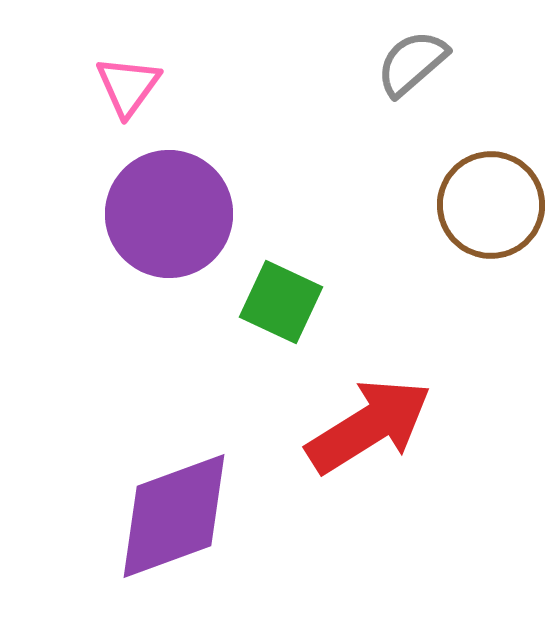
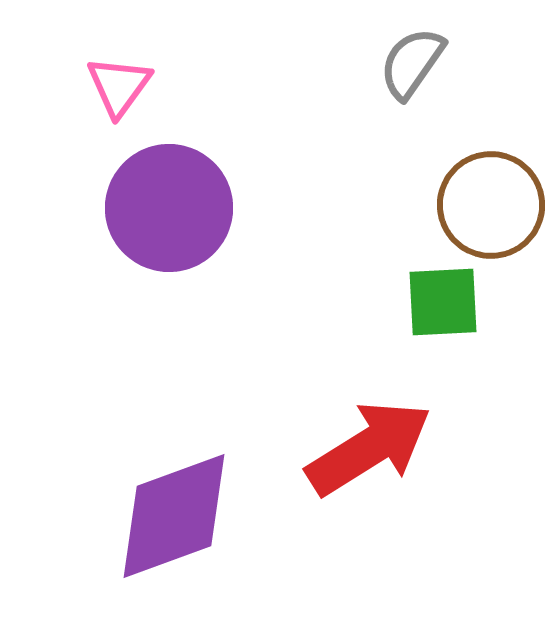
gray semicircle: rotated 14 degrees counterclockwise
pink triangle: moved 9 px left
purple circle: moved 6 px up
green square: moved 162 px right; rotated 28 degrees counterclockwise
red arrow: moved 22 px down
